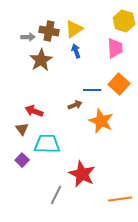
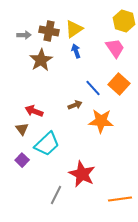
gray arrow: moved 4 px left, 2 px up
pink trapezoid: rotated 30 degrees counterclockwise
blue line: moved 1 px right, 2 px up; rotated 48 degrees clockwise
orange star: rotated 20 degrees counterclockwise
cyan trapezoid: rotated 136 degrees clockwise
